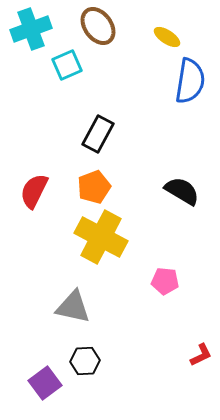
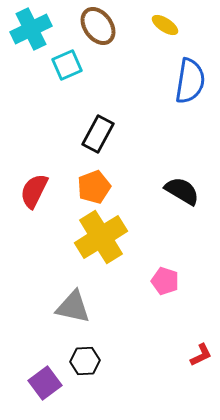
cyan cross: rotated 6 degrees counterclockwise
yellow ellipse: moved 2 px left, 12 px up
yellow cross: rotated 30 degrees clockwise
pink pentagon: rotated 12 degrees clockwise
